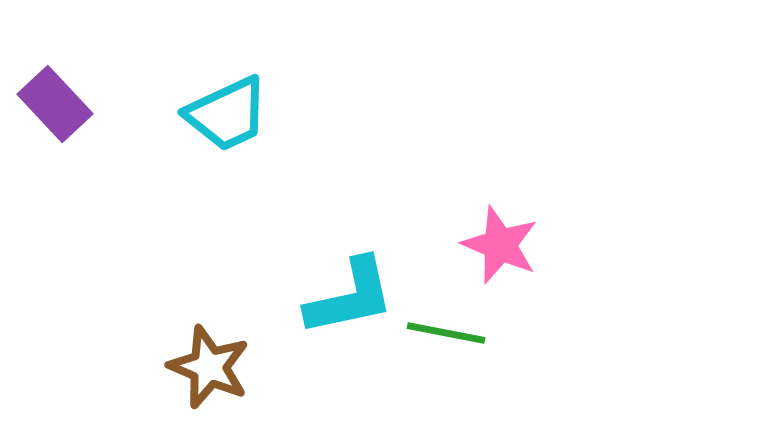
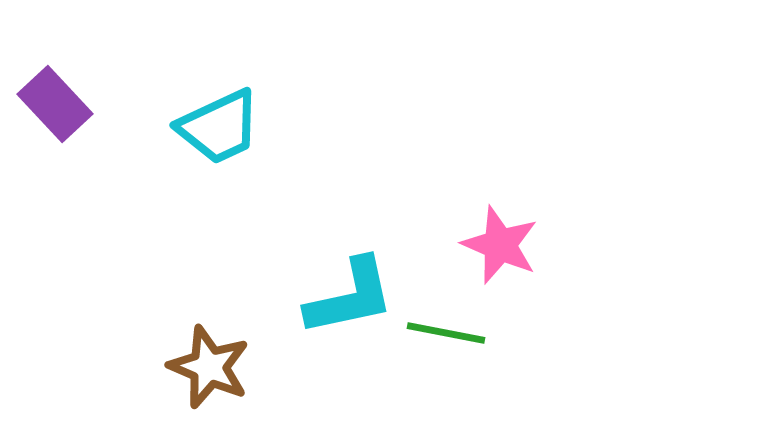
cyan trapezoid: moved 8 px left, 13 px down
